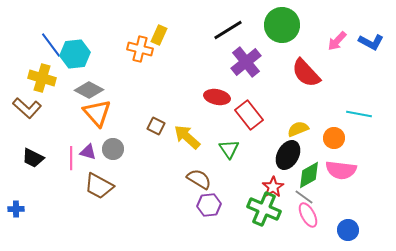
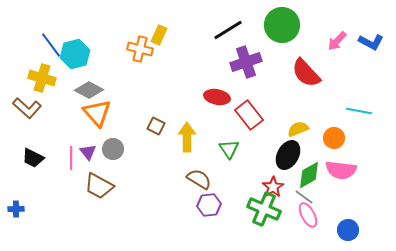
cyan hexagon: rotated 8 degrees counterclockwise
purple cross: rotated 20 degrees clockwise
cyan line: moved 3 px up
yellow arrow: rotated 48 degrees clockwise
purple triangle: rotated 36 degrees clockwise
